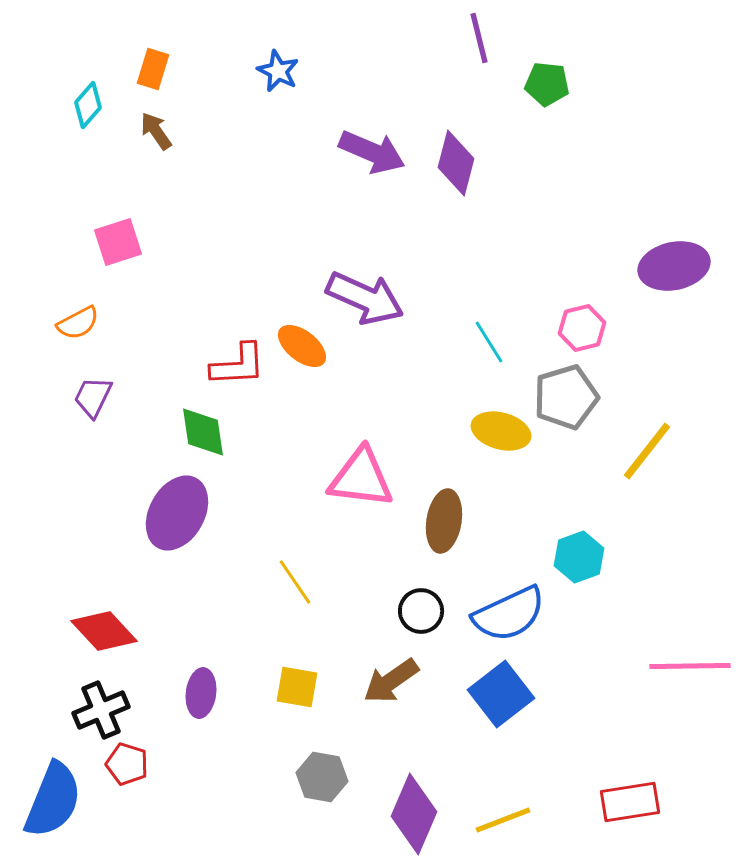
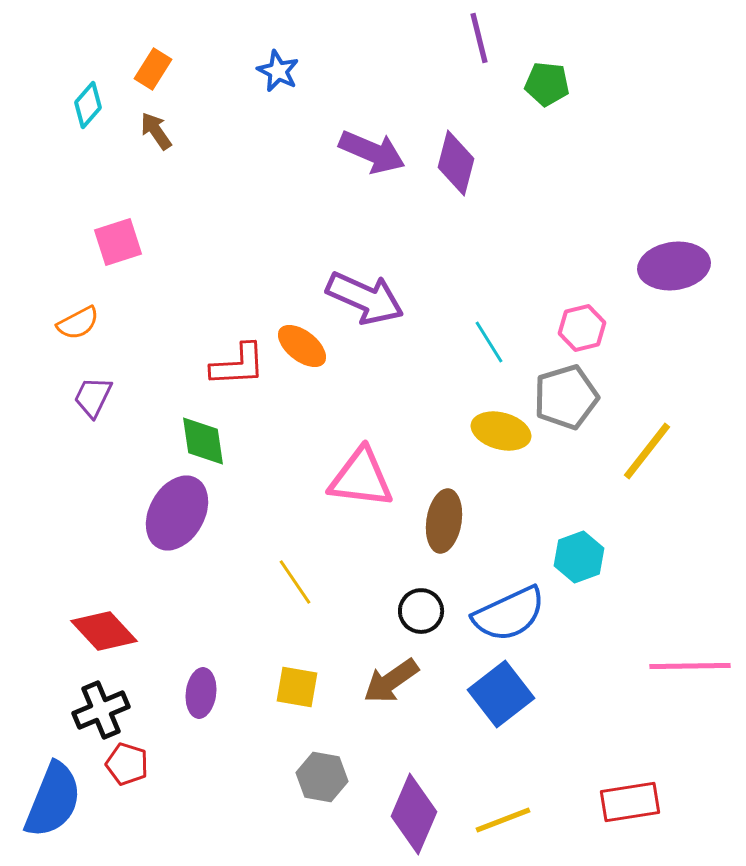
orange rectangle at (153, 69): rotated 15 degrees clockwise
purple ellipse at (674, 266): rotated 4 degrees clockwise
green diamond at (203, 432): moved 9 px down
